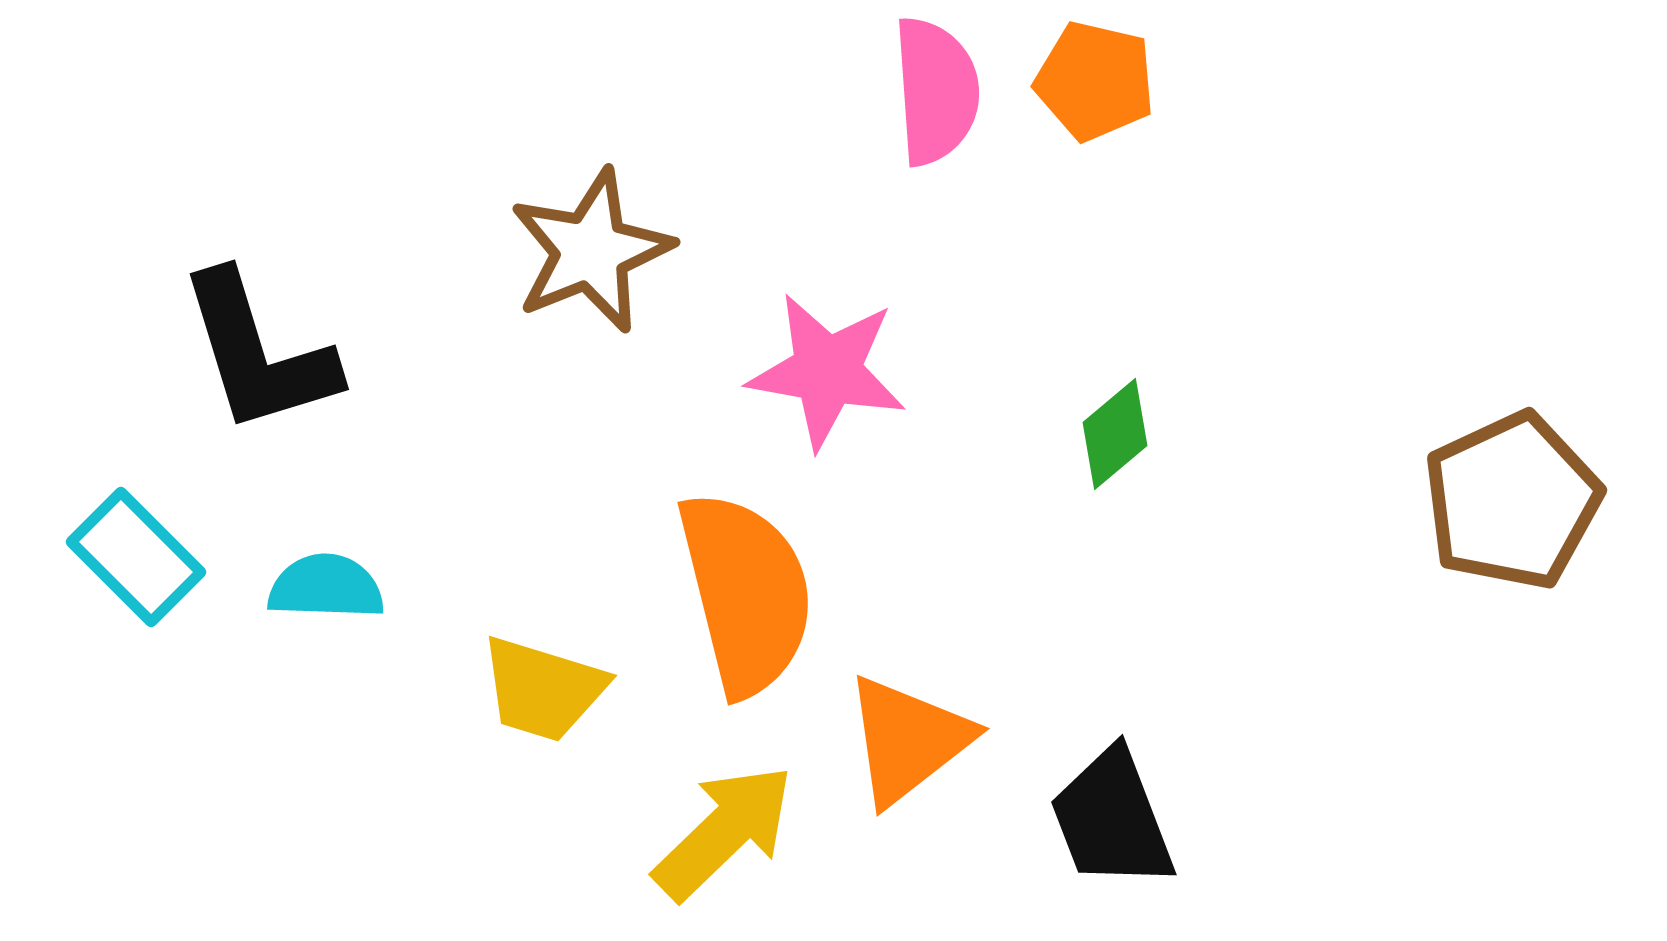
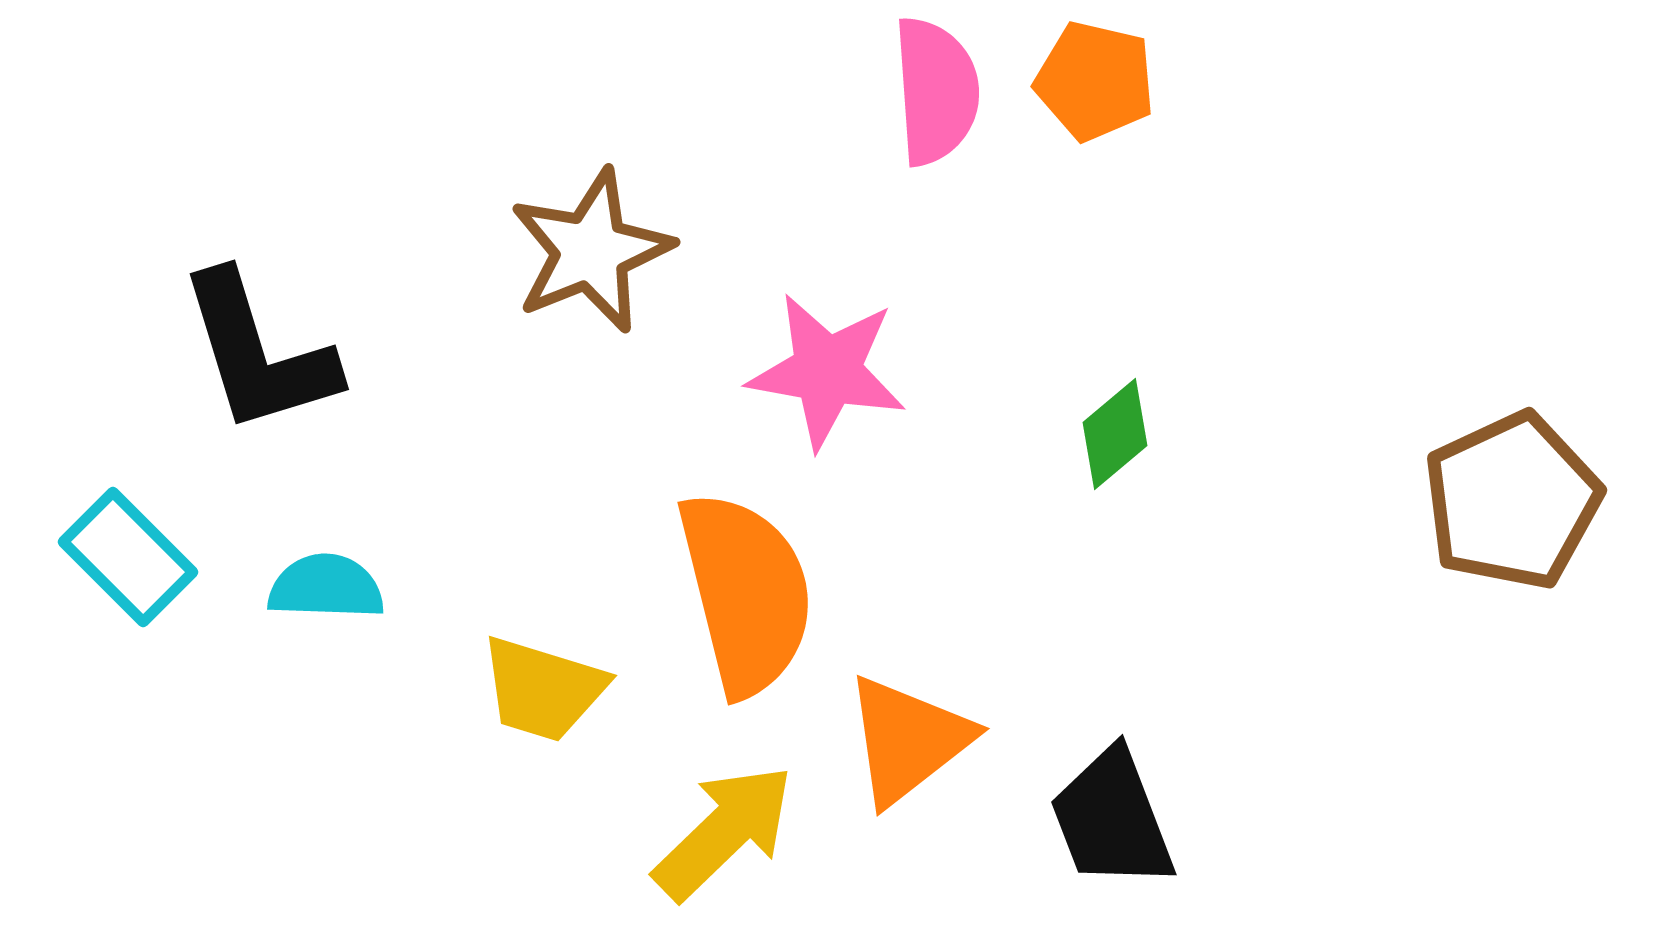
cyan rectangle: moved 8 px left
